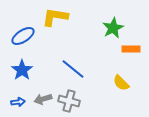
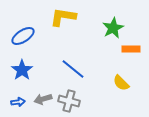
yellow L-shape: moved 8 px right
